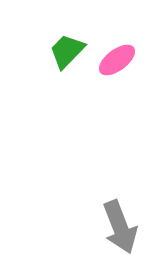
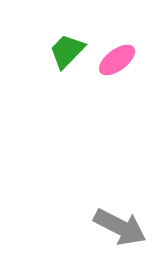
gray arrow: rotated 42 degrees counterclockwise
